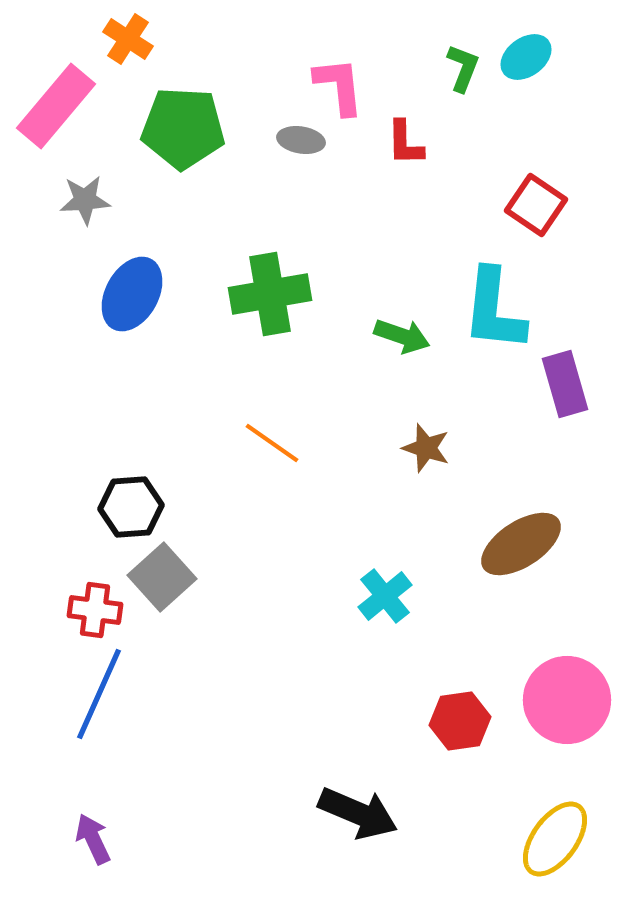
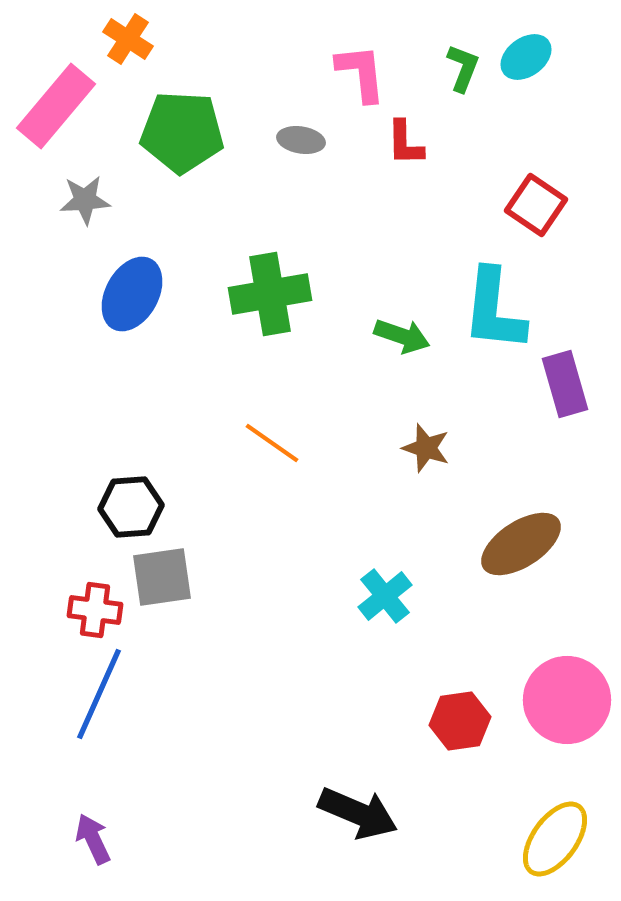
pink L-shape: moved 22 px right, 13 px up
green pentagon: moved 1 px left, 4 px down
gray square: rotated 34 degrees clockwise
